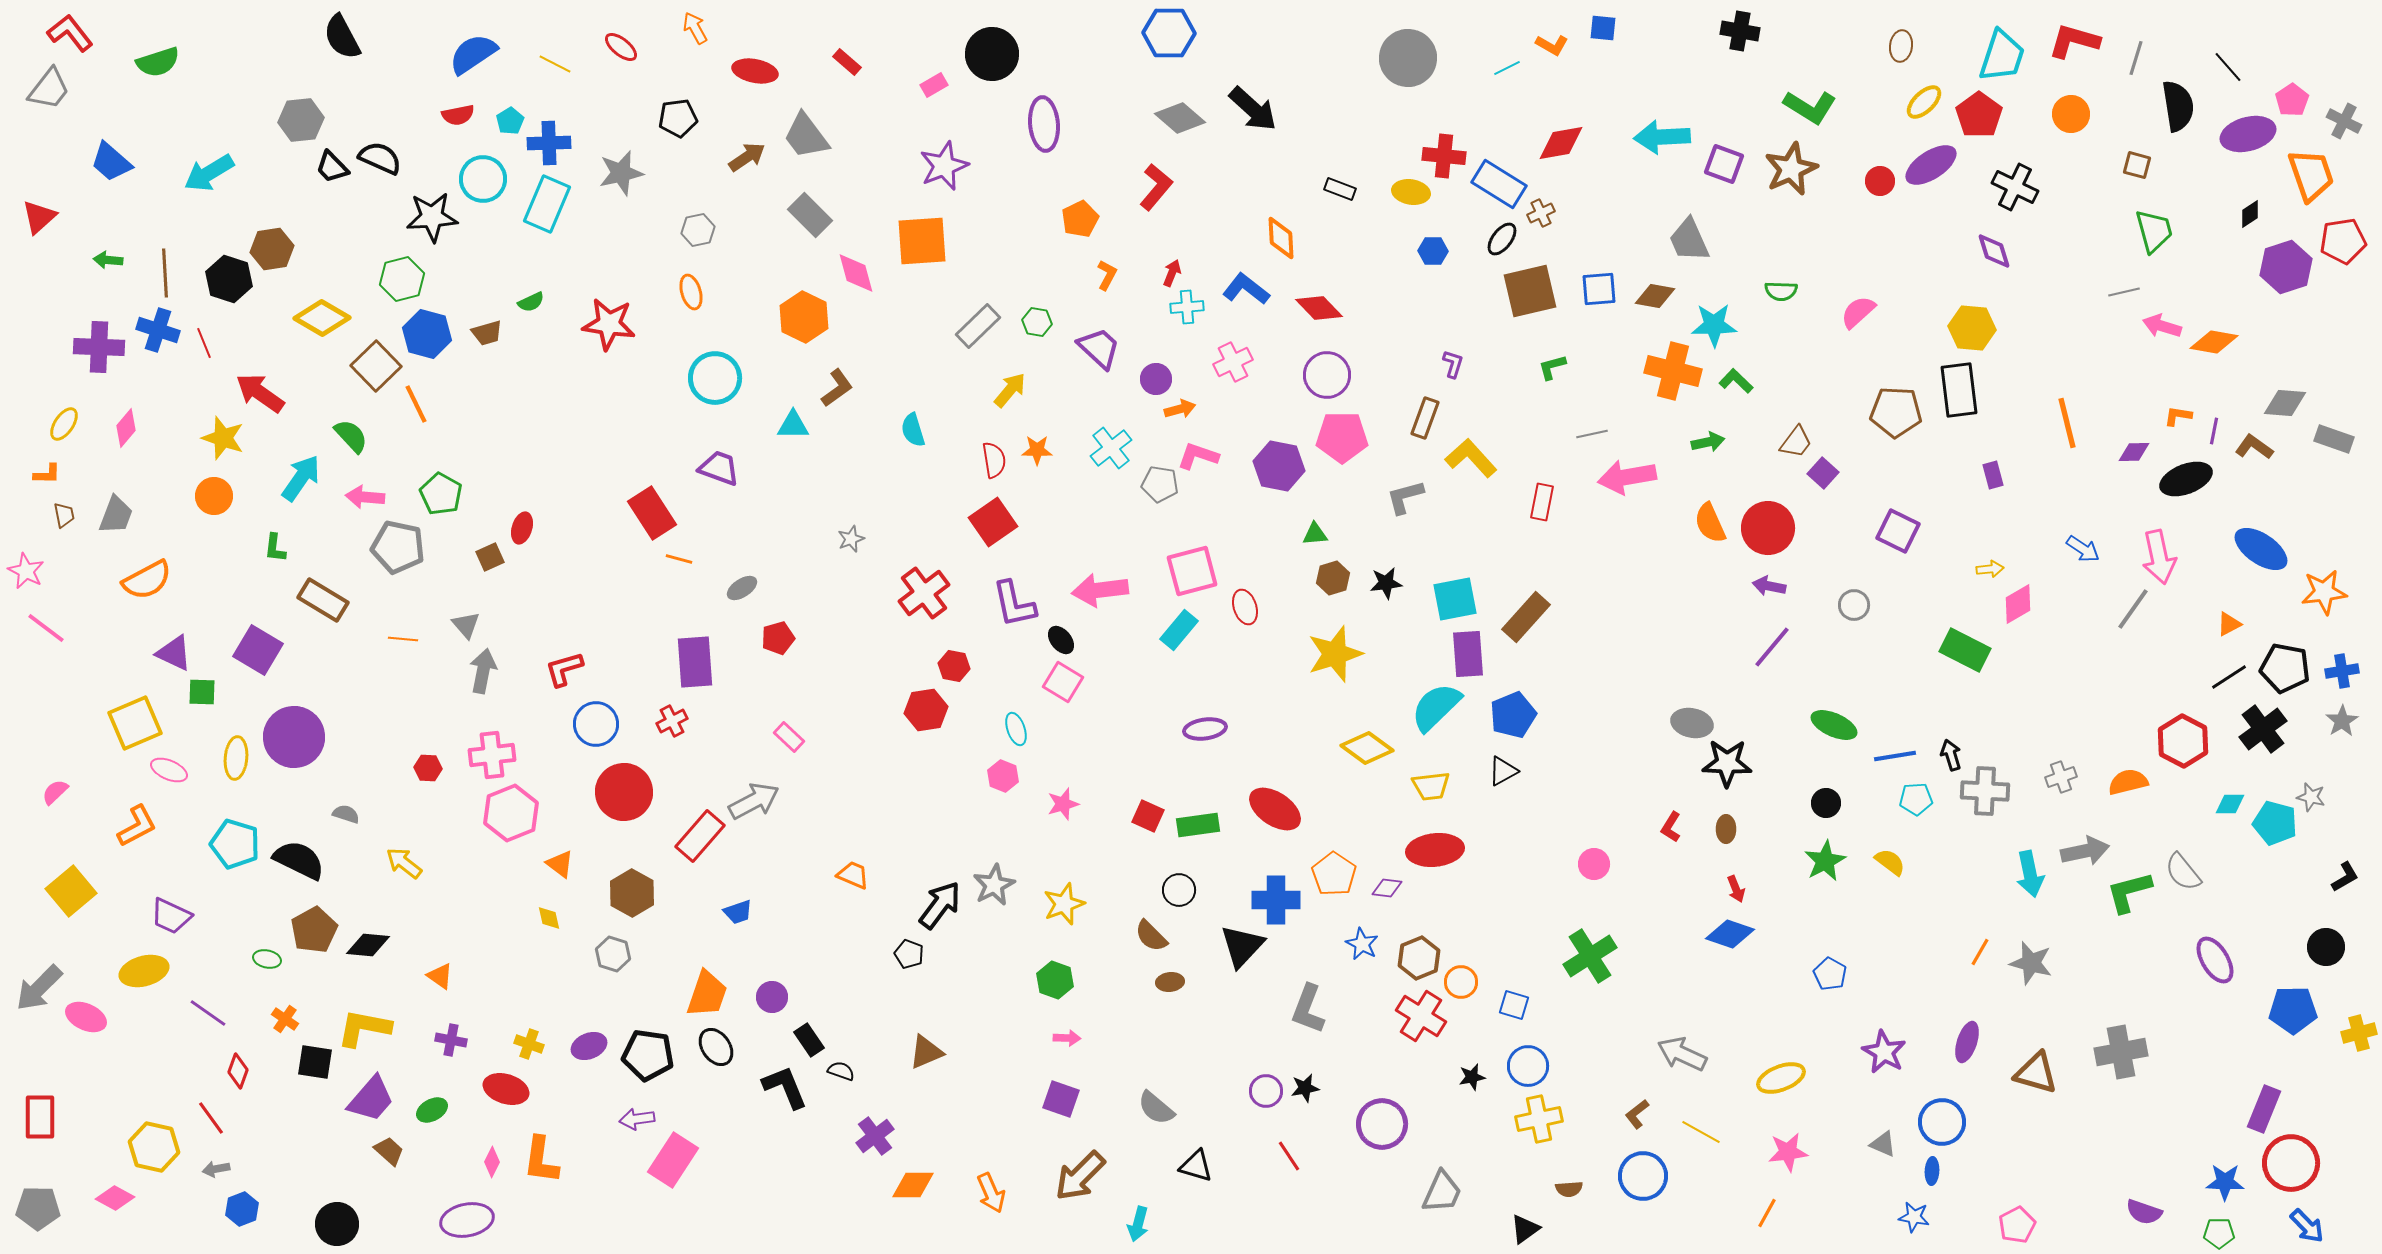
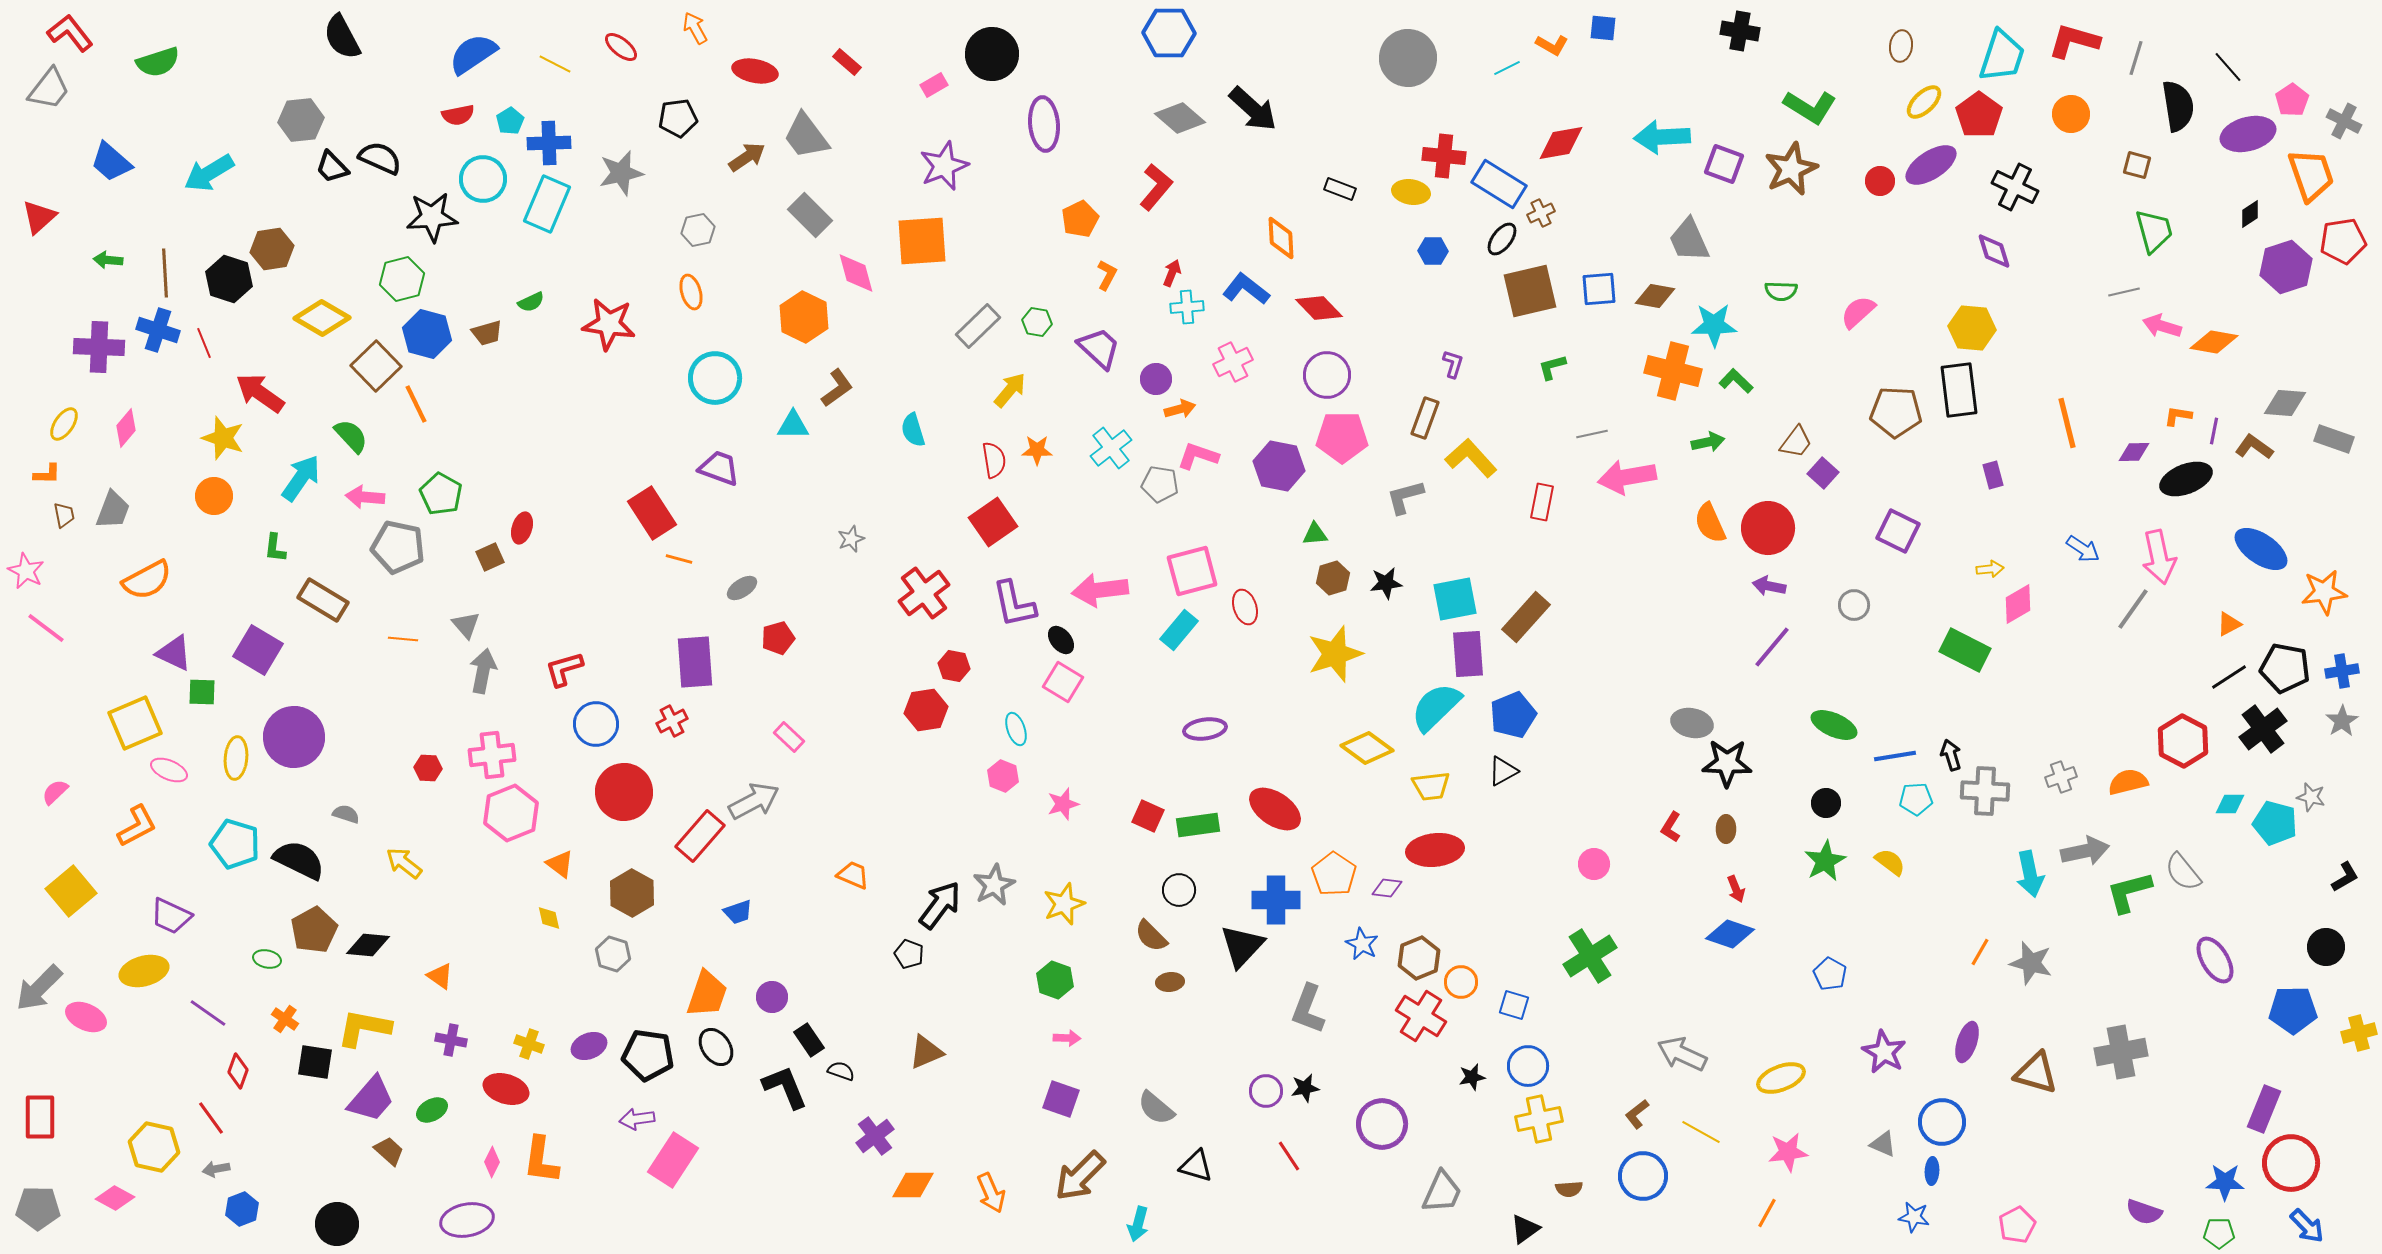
gray trapezoid at (116, 515): moved 3 px left, 5 px up
